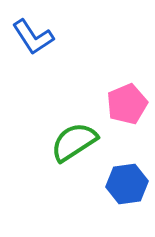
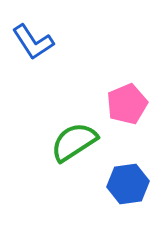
blue L-shape: moved 5 px down
blue hexagon: moved 1 px right
